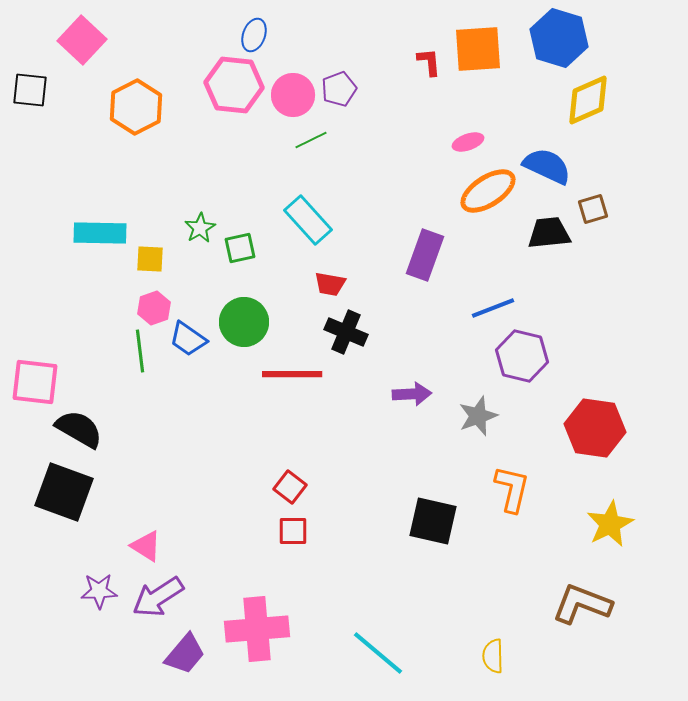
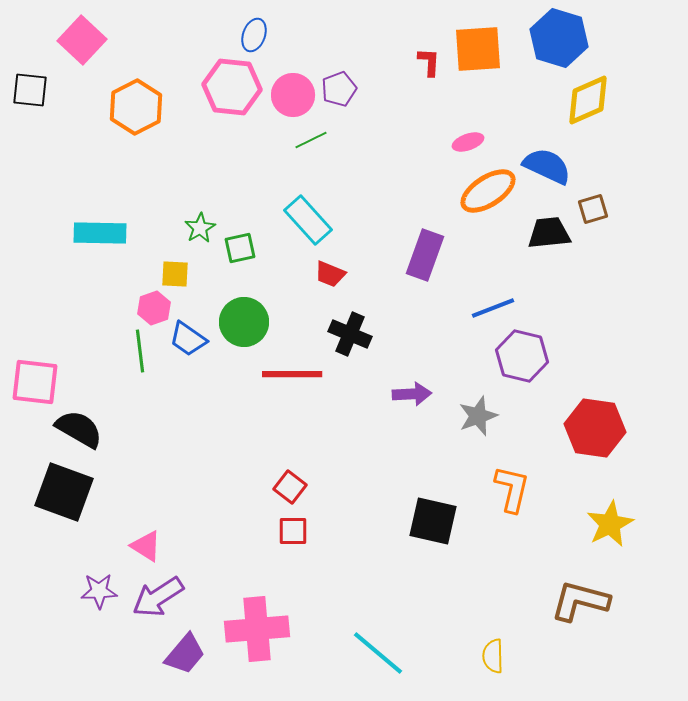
red L-shape at (429, 62): rotated 8 degrees clockwise
pink hexagon at (234, 85): moved 2 px left, 2 px down
yellow square at (150, 259): moved 25 px right, 15 px down
red trapezoid at (330, 284): moved 10 px up; rotated 12 degrees clockwise
black cross at (346, 332): moved 4 px right, 2 px down
brown L-shape at (582, 604): moved 2 px left, 3 px up; rotated 6 degrees counterclockwise
